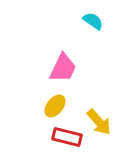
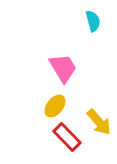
cyan semicircle: rotated 40 degrees clockwise
pink trapezoid: rotated 56 degrees counterclockwise
red rectangle: rotated 32 degrees clockwise
